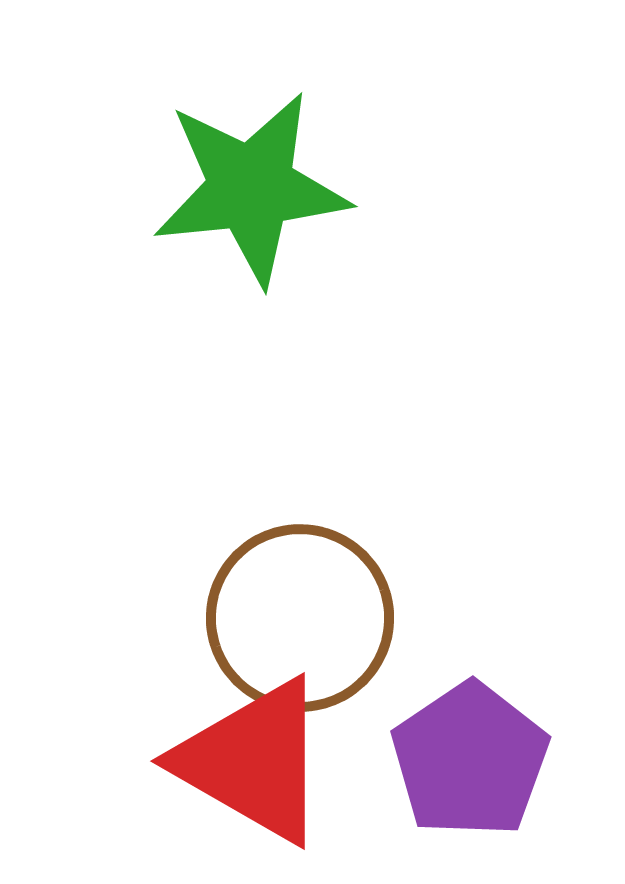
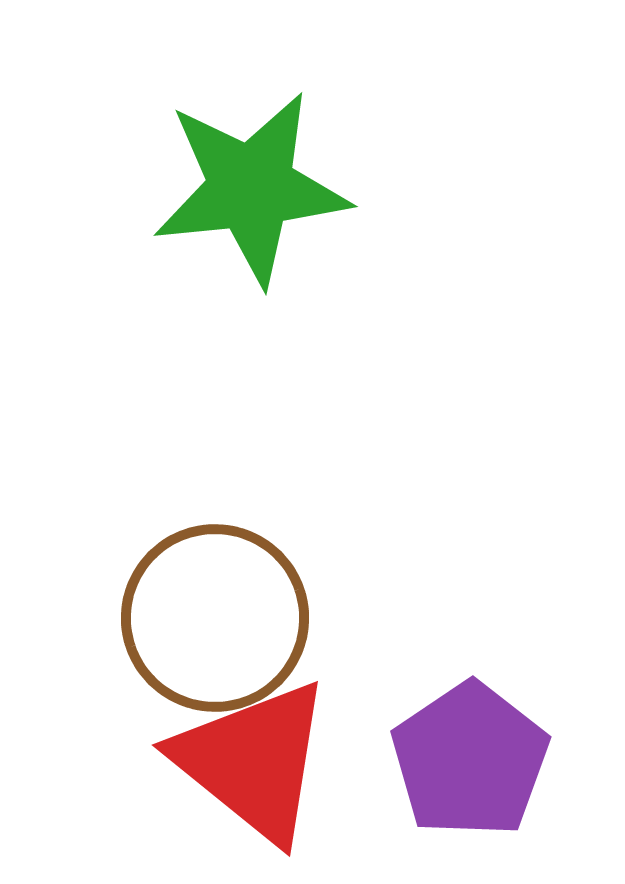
brown circle: moved 85 px left
red triangle: rotated 9 degrees clockwise
